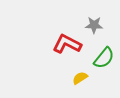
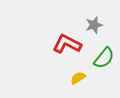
gray star: rotated 18 degrees counterclockwise
yellow semicircle: moved 2 px left
